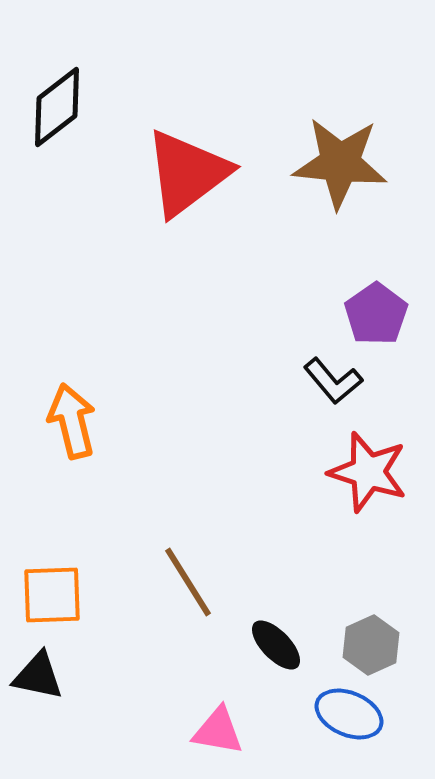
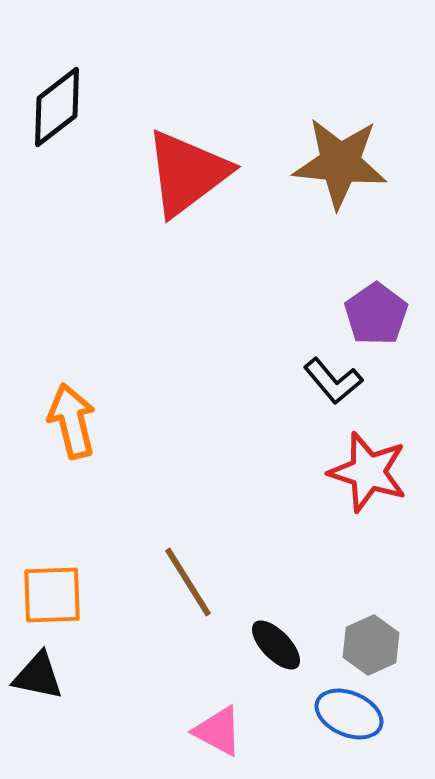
pink triangle: rotated 18 degrees clockwise
